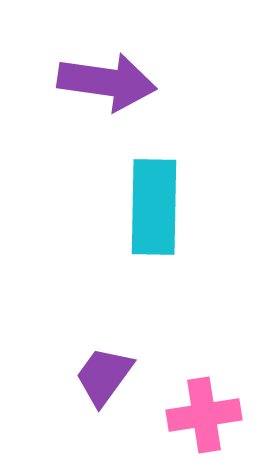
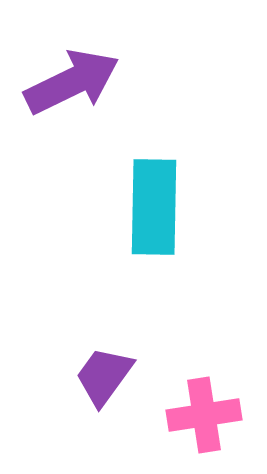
purple arrow: moved 35 px left; rotated 34 degrees counterclockwise
